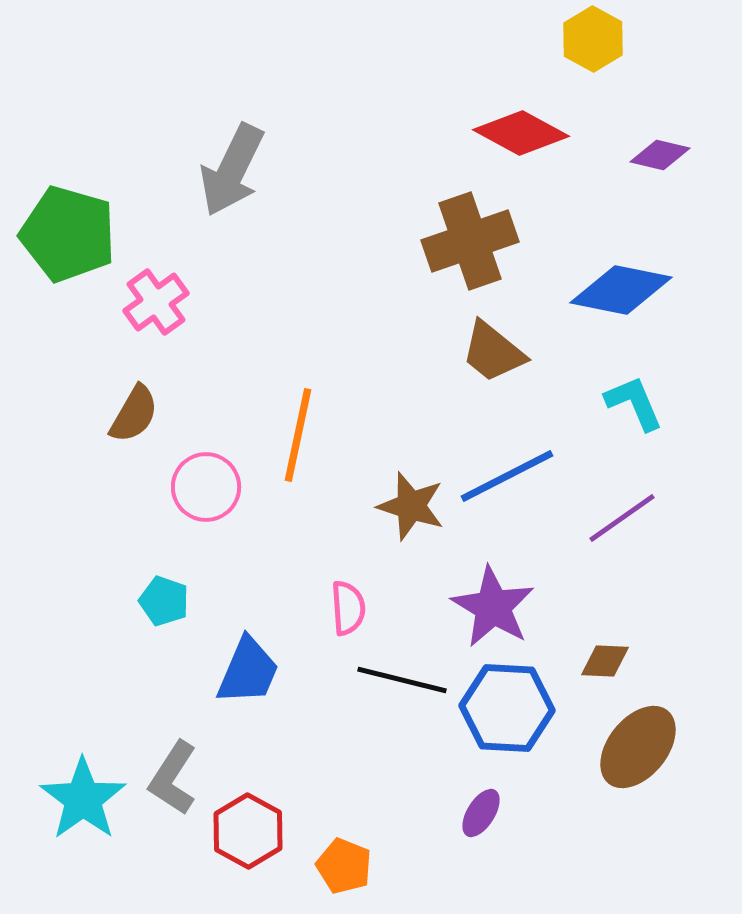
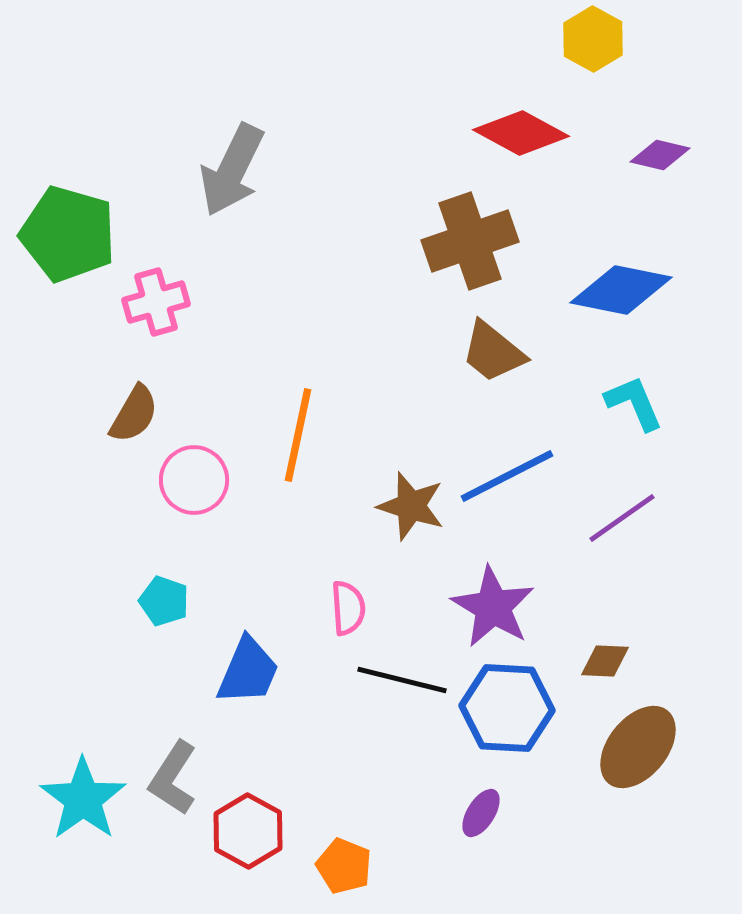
pink cross: rotated 20 degrees clockwise
pink circle: moved 12 px left, 7 px up
